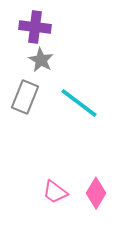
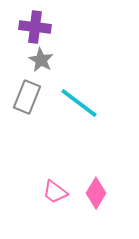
gray rectangle: moved 2 px right
